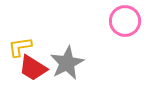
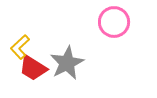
pink circle: moved 11 px left, 1 px down
yellow L-shape: rotated 35 degrees counterclockwise
